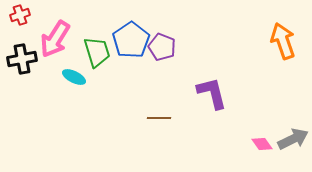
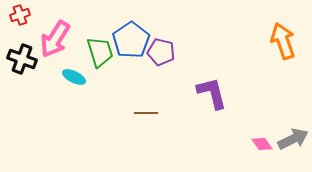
purple pentagon: moved 1 px left, 5 px down; rotated 8 degrees counterclockwise
green trapezoid: moved 3 px right
black cross: rotated 32 degrees clockwise
brown line: moved 13 px left, 5 px up
